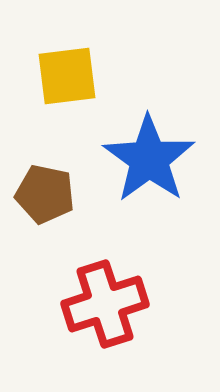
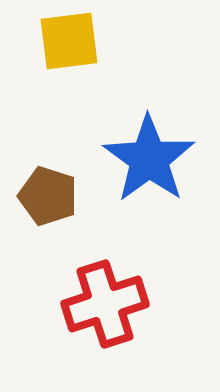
yellow square: moved 2 px right, 35 px up
brown pentagon: moved 3 px right, 2 px down; rotated 6 degrees clockwise
